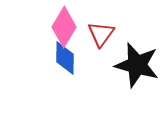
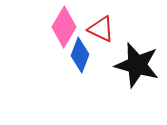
red triangle: moved 5 px up; rotated 40 degrees counterclockwise
blue diamond: moved 15 px right, 3 px up; rotated 20 degrees clockwise
